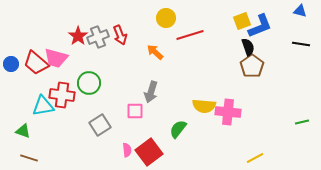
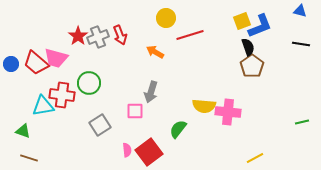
orange arrow: rotated 12 degrees counterclockwise
